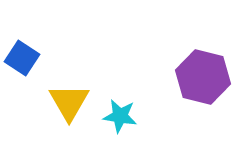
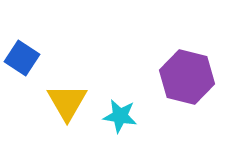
purple hexagon: moved 16 px left
yellow triangle: moved 2 px left
